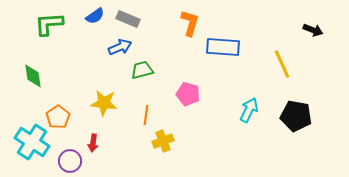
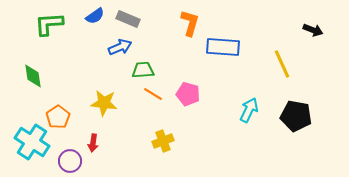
green trapezoid: moved 1 px right; rotated 10 degrees clockwise
orange line: moved 7 px right, 21 px up; rotated 66 degrees counterclockwise
